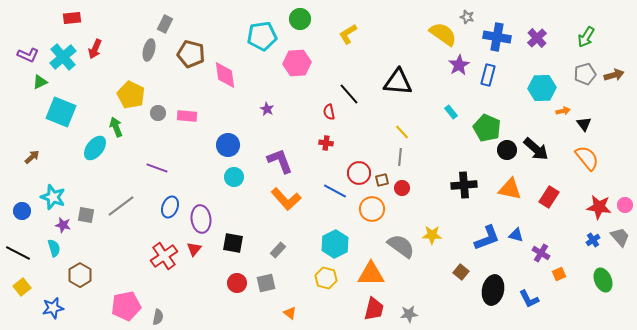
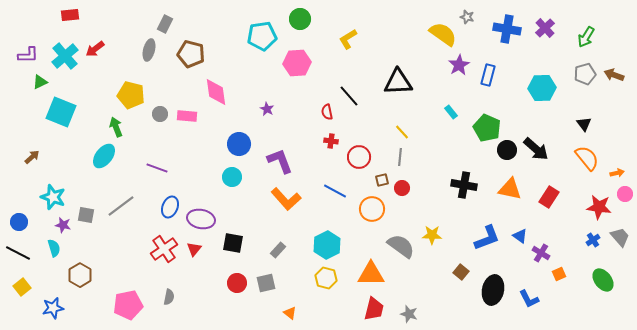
red rectangle at (72, 18): moved 2 px left, 3 px up
yellow L-shape at (348, 34): moved 5 px down
blue cross at (497, 37): moved 10 px right, 8 px up
purple cross at (537, 38): moved 8 px right, 10 px up
red arrow at (95, 49): rotated 30 degrees clockwise
purple L-shape at (28, 55): rotated 25 degrees counterclockwise
cyan cross at (63, 57): moved 2 px right, 1 px up
pink diamond at (225, 75): moved 9 px left, 17 px down
brown arrow at (614, 75): rotated 144 degrees counterclockwise
black triangle at (398, 82): rotated 8 degrees counterclockwise
black line at (349, 94): moved 2 px down
yellow pentagon at (131, 95): rotated 12 degrees counterclockwise
orange arrow at (563, 111): moved 54 px right, 62 px down
red semicircle at (329, 112): moved 2 px left
gray circle at (158, 113): moved 2 px right, 1 px down
red cross at (326, 143): moved 5 px right, 2 px up
blue circle at (228, 145): moved 11 px right, 1 px up
cyan ellipse at (95, 148): moved 9 px right, 8 px down
red circle at (359, 173): moved 16 px up
cyan circle at (234, 177): moved 2 px left
black cross at (464, 185): rotated 15 degrees clockwise
pink circle at (625, 205): moved 11 px up
blue circle at (22, 211): moved 3 px left, 11 px down
purple ellipse at (201, 219): rotated 72 degrees counterclockwise
blue triangle at (516, 235): moved 4 px right, 1 px down; rotated 21 degrees clockwise
cyan hexagon at (335, 244): moved 8 px left, 1 px down
red cross at (164, 256): moved 7 px up
green ellipse at (603, 280): rotated 15 degrees counterclockwise
pink pentagon at (126, 306): moved 2 px right, 1 px up
gray star at (409, 314): rotated 24 degrees clockwise
gray semicircle at (158, 317): moved 11 px right, 20 px up
